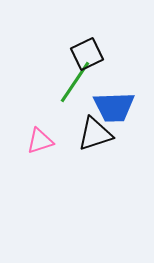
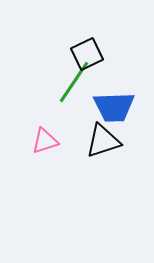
green line: moved 1 px left
black triangle: moved 8 px right, 7 px down
pink triangle: moved 5 px right
